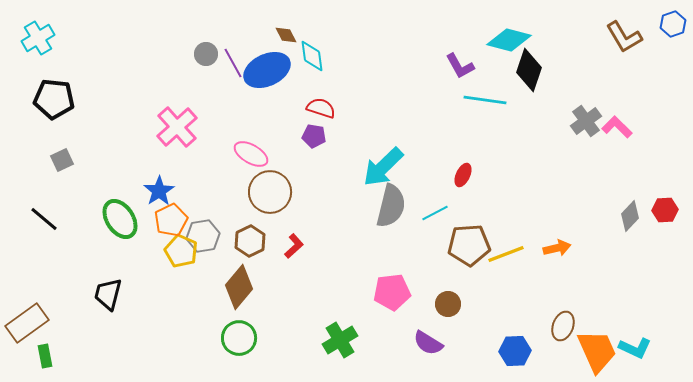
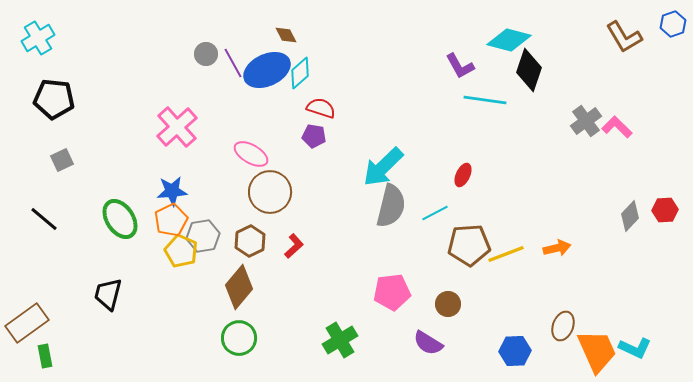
cyan diamond at (312, 56): moved 12 px left, 17 px down; rotated 56 degrees clockwise
blue star at (159, 191): moved 13 px right; rotated 28 degrees clockwise
